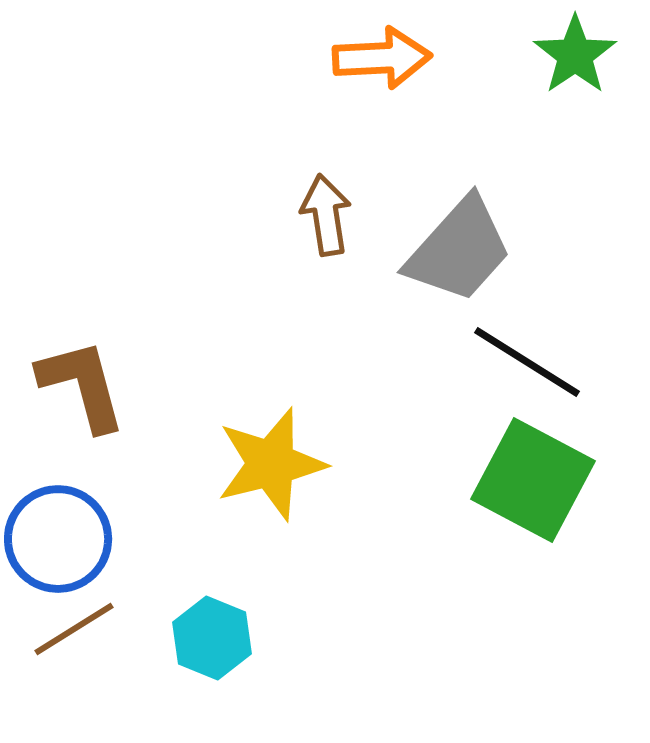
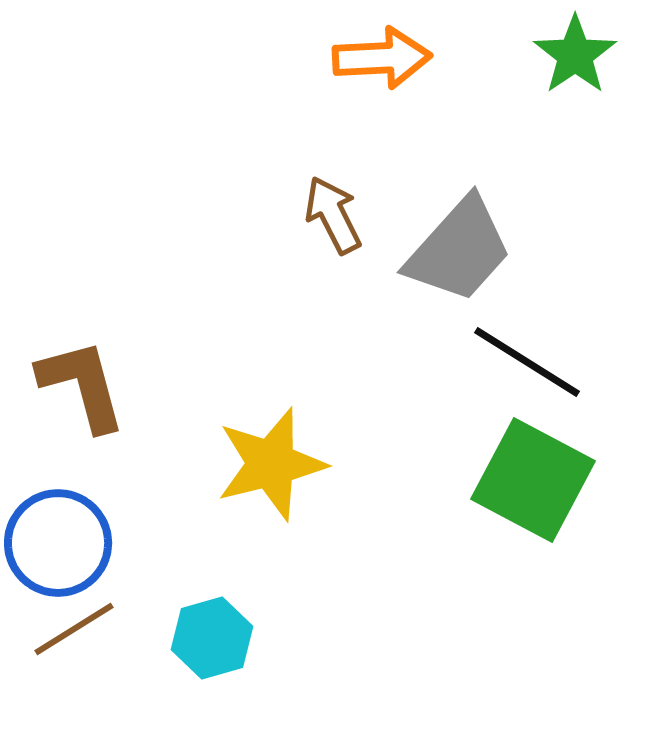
brown arrow: moved 7 px right; rotated 18 degrees counterclockwise
blue circle: moved 4 px down
cyan hexagon: rotated 22 degrees clockwise
